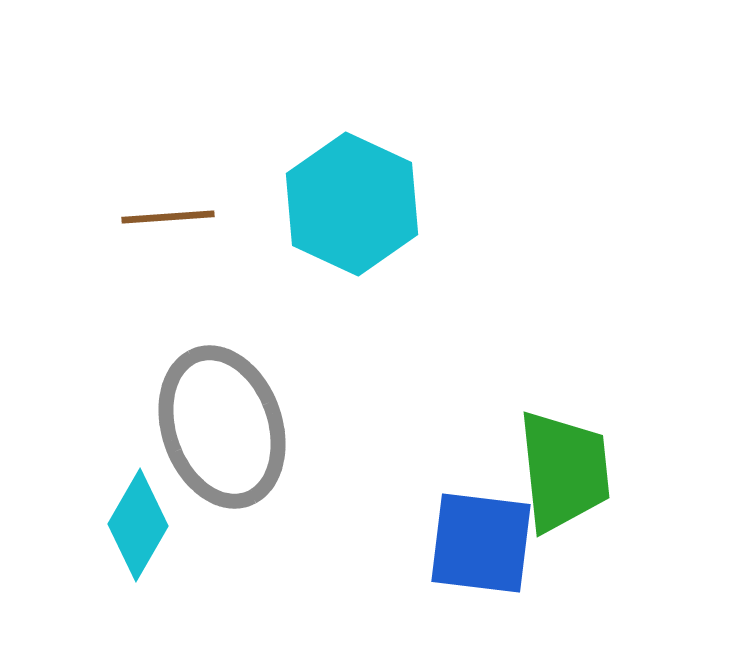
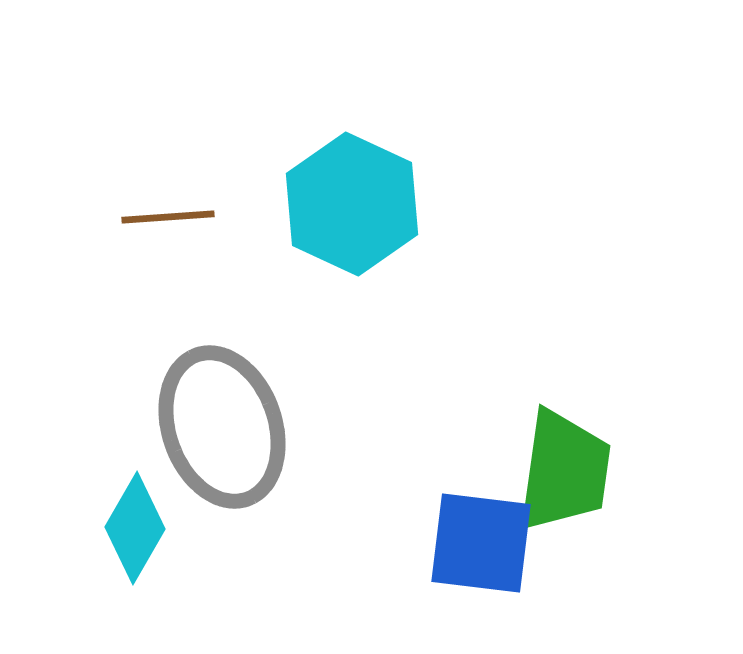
green trapezoid: rotated 14 degrees clockwise
cyan diamond: moved 3 px left, 3 px down
